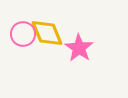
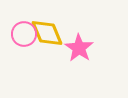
pink circle: moved 1 px right
